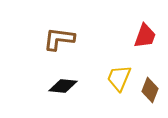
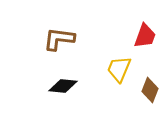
yellow trapezoid: moved 9 px up
